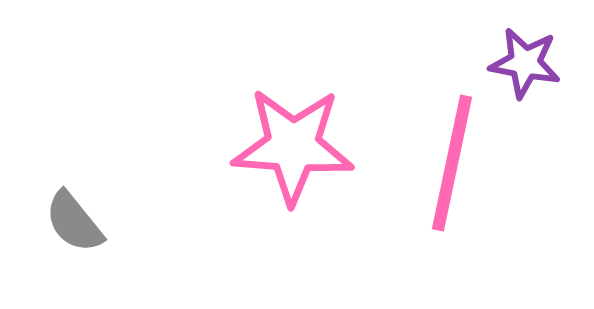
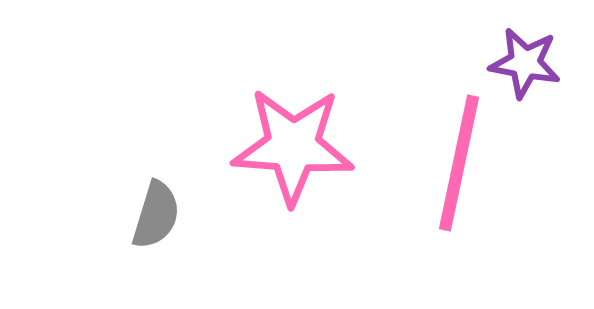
pink line: moved 7 px right
gray semicircle: moved 82 px right, 7 px up; rotated 124 degrees counterclockwise
